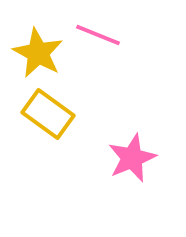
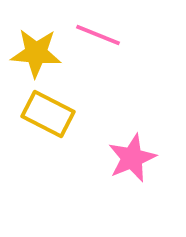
yellow star: moved 2 px left; rotated 24 degrees counterclockwise
yellow rectangle: rotated 9 degrees counterclockwise
